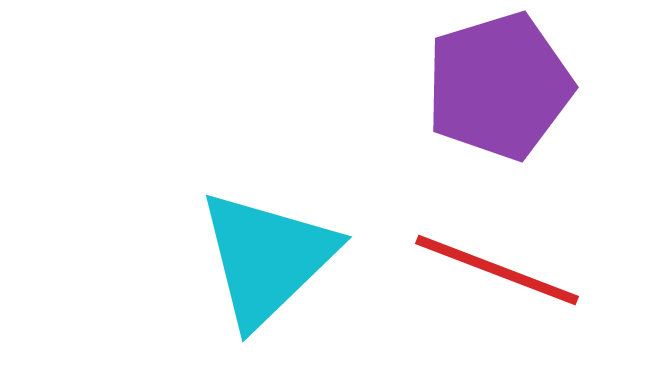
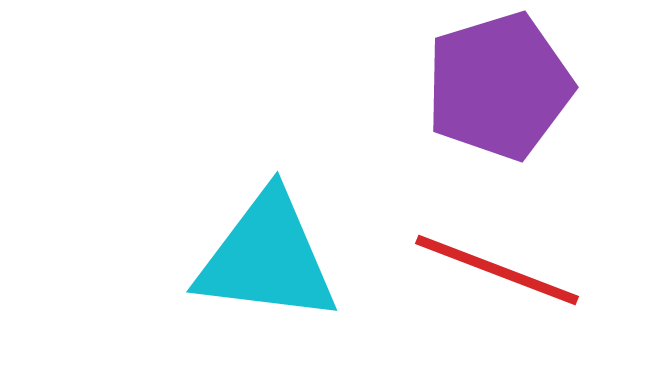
cyan triangle: rotated 51 degrees clockwise
